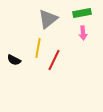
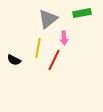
pink arrow: moved 19 px left, 5 px down
